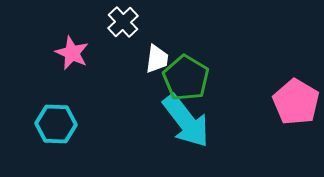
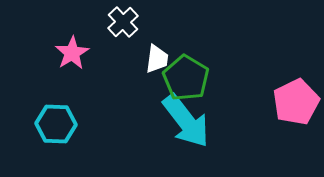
pink star: rotated 16 degrees clockwise
pink pentagon: rotated 15 degrees clockwise
